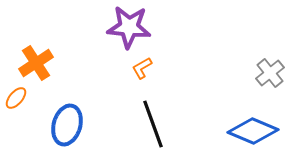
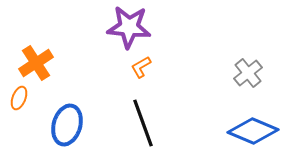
orange L-shape: moved 1 px left, 1 px up
gray cross: moved 22 px left
orange ellipse: moved 3 px right; rotated 20 degrees counterclockwise
black line: moved 10 px left, 1 px up
